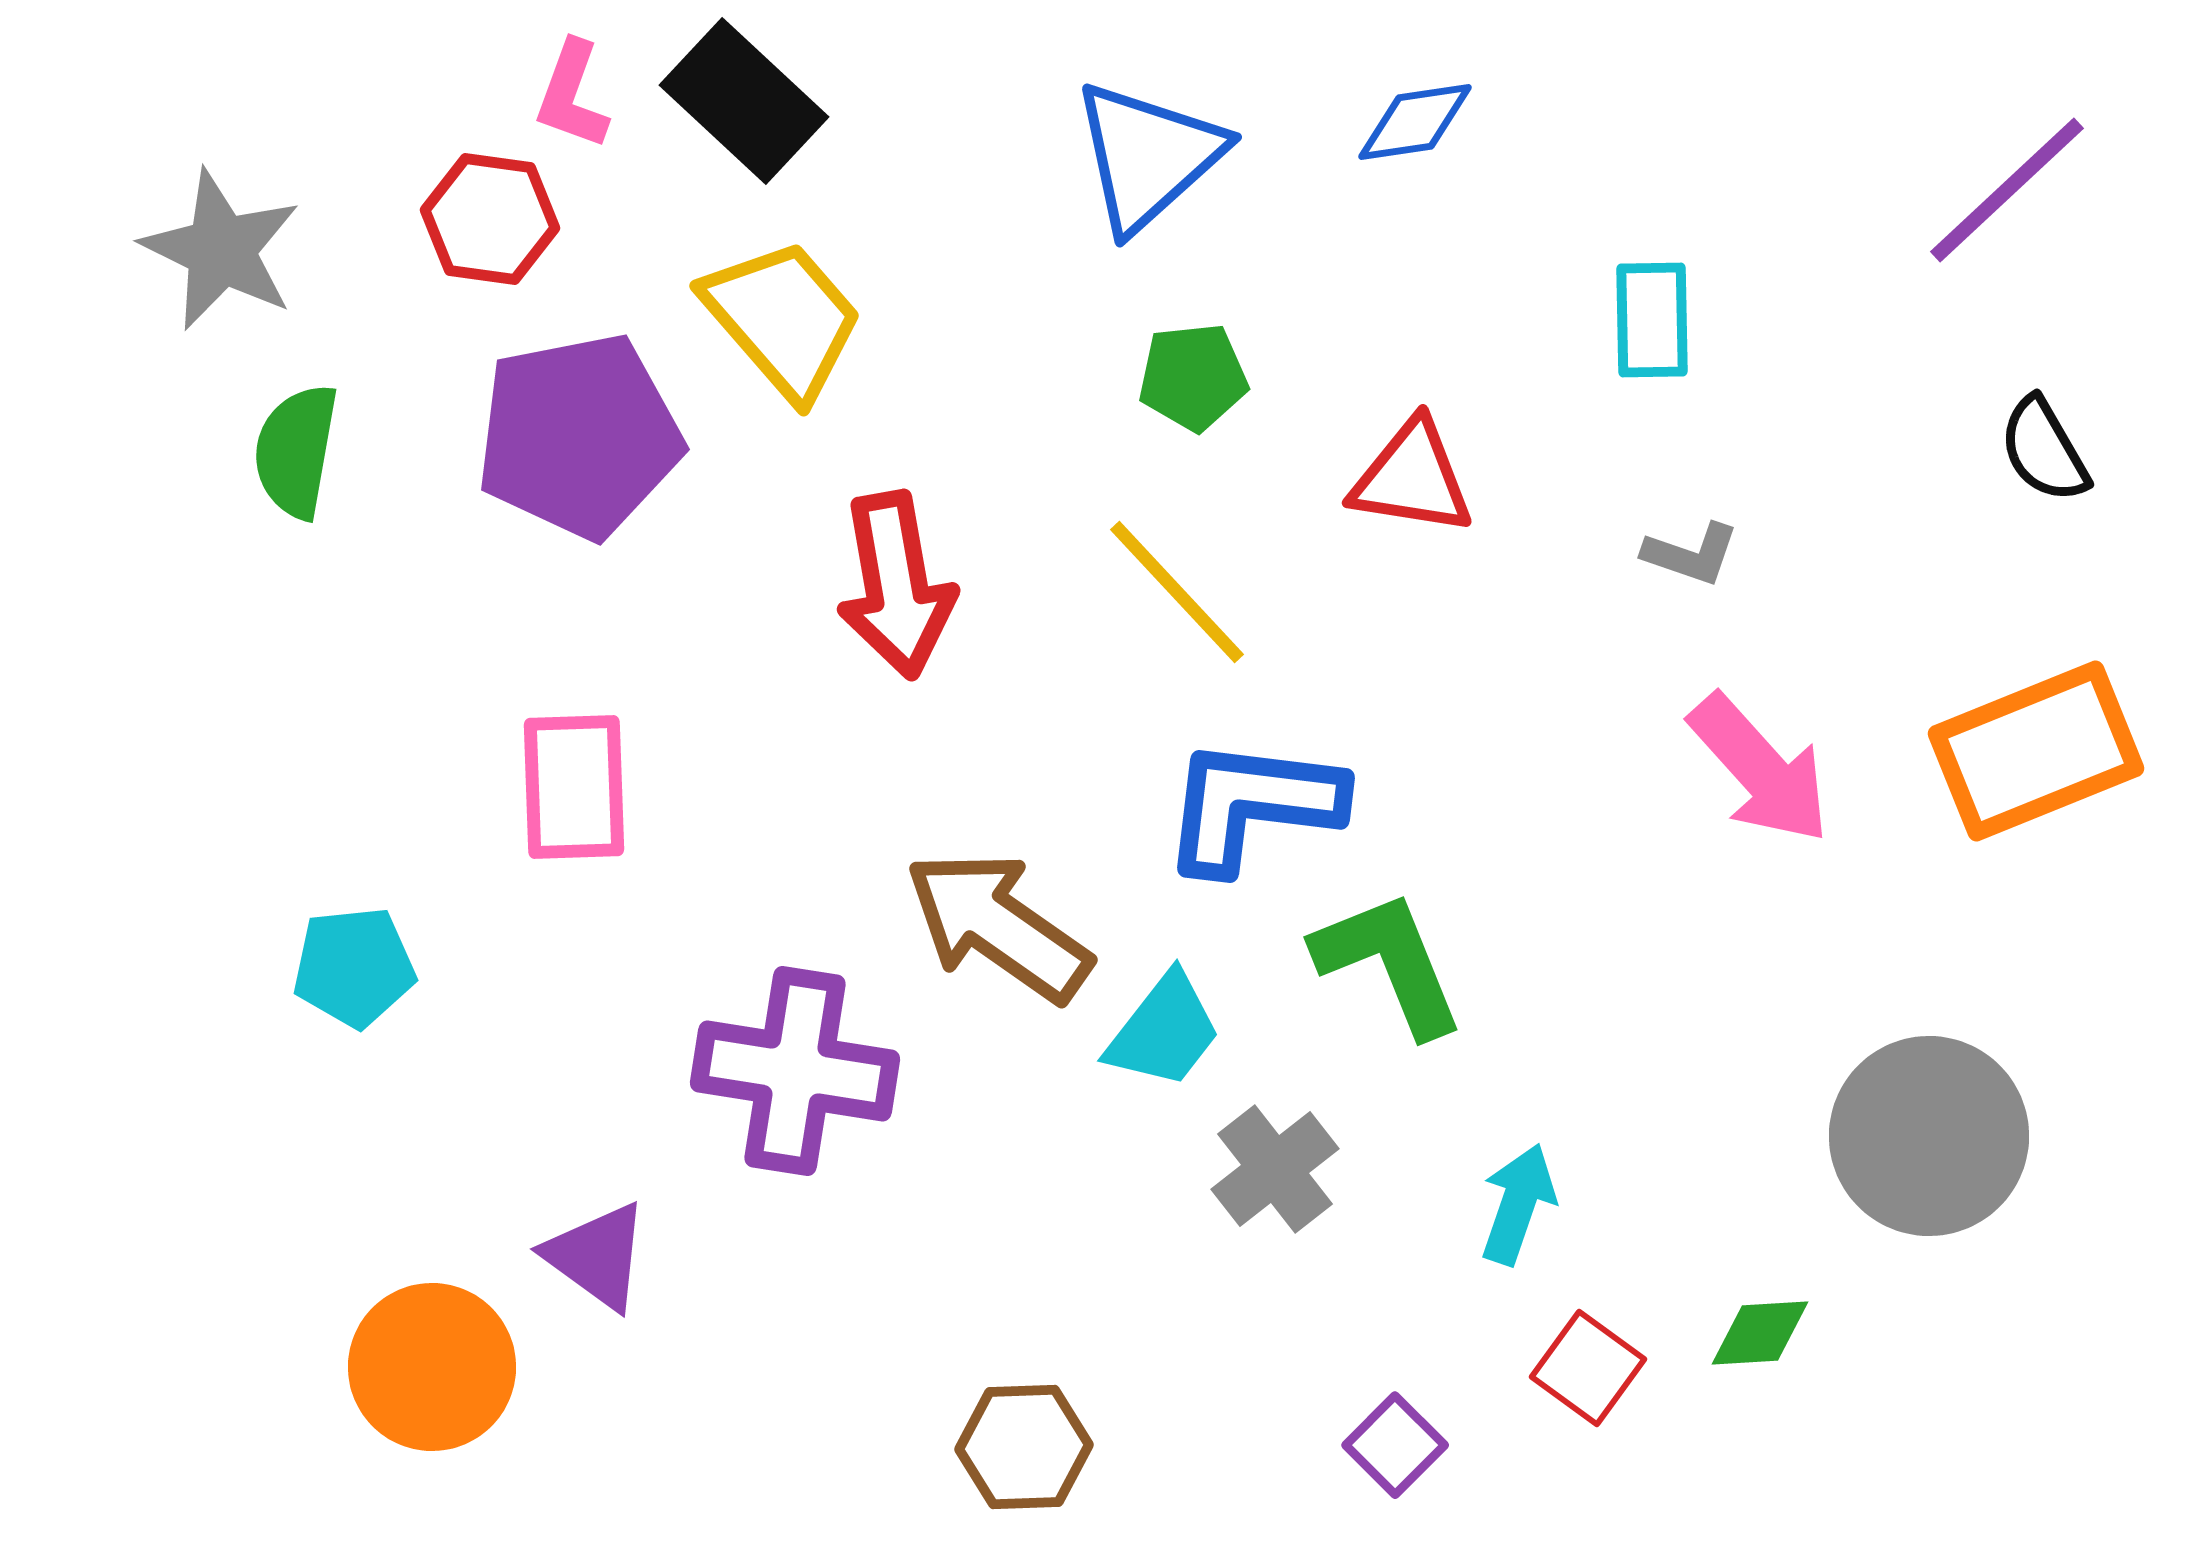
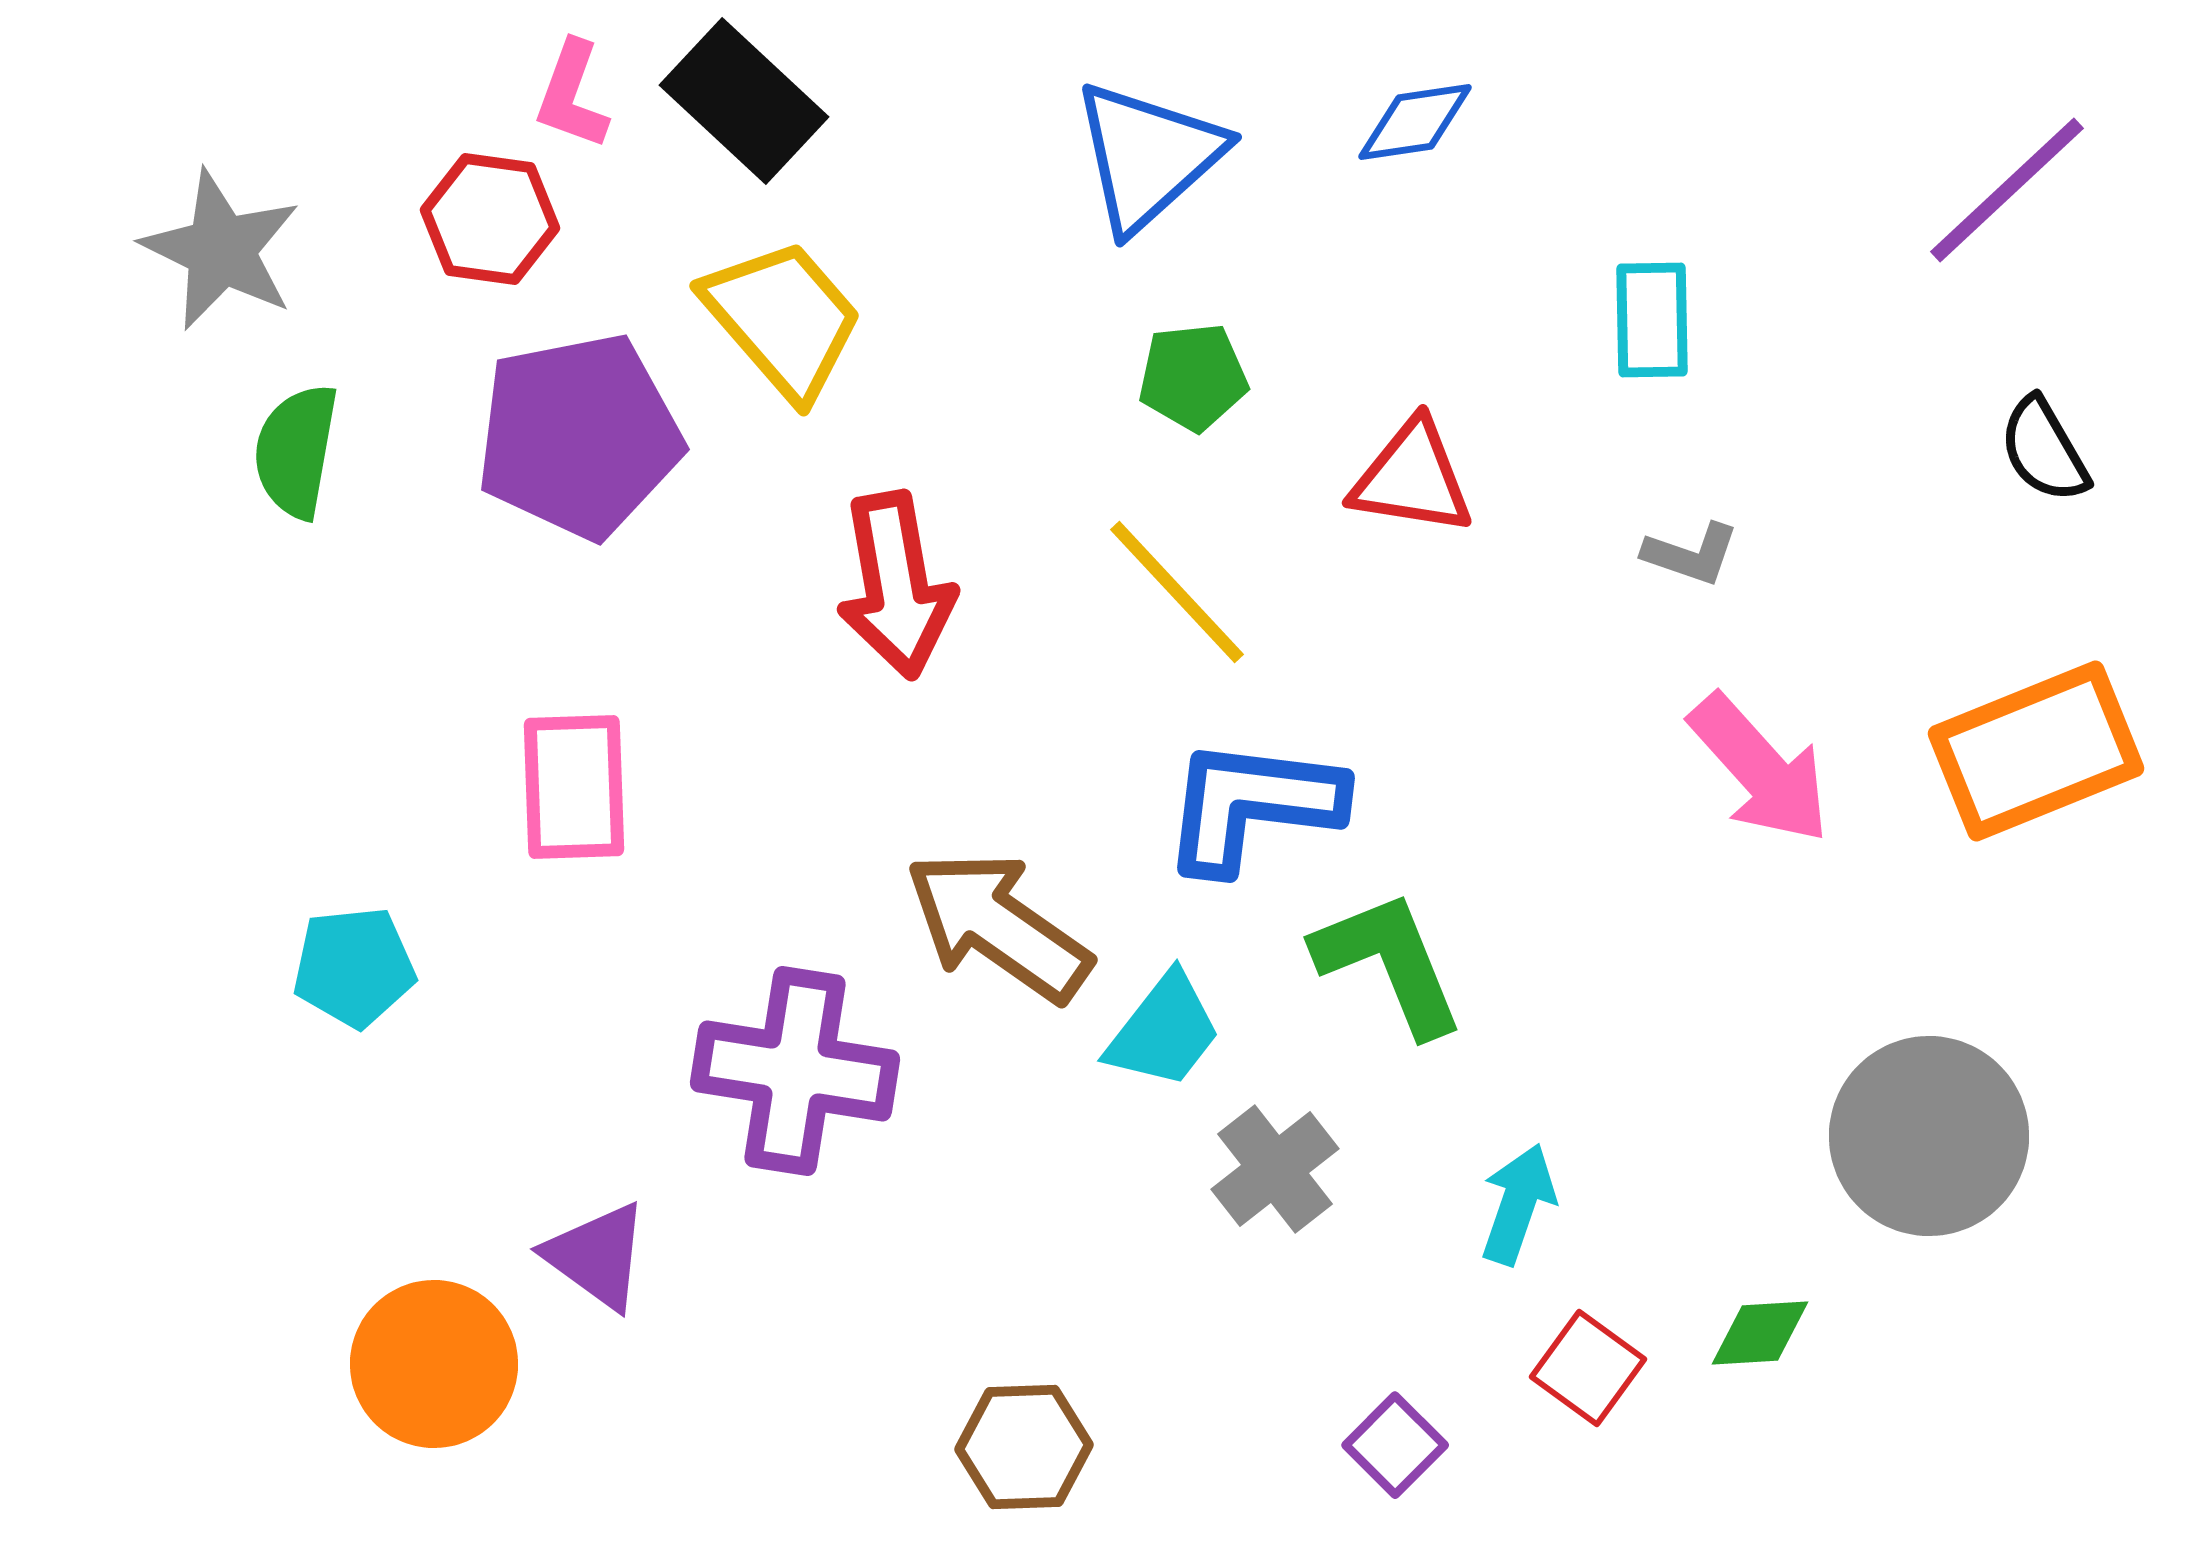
orange circle: moved 2 px right, 3 px up
